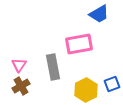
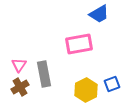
gray rectangle: moved 9 px left, 7 px down
brown cross: moved 1 px left, 1 px down
